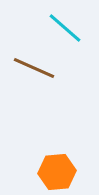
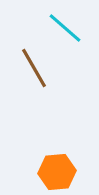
brown line: rotated 36 degrees clockwise
